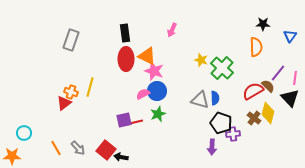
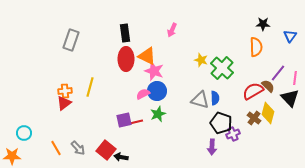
orange cross: moved 6 px left, 1 px up; rotated 24 degrees counterclockwise
purple cross: rotated 16 degrees counterclockwise
